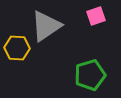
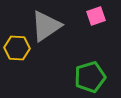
green pentagon: moved 2 px down
